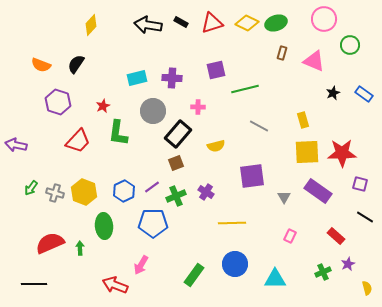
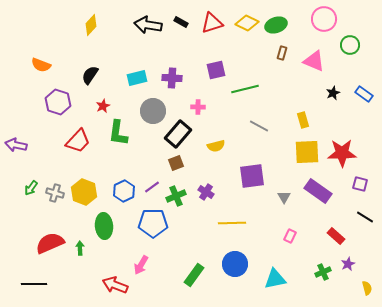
green ellipse at (276, 23): moved 2 px down
black semicircle at (76, 64): moved 14 px right, 11 px down
cyan triangle at (275, 279): rotated 10 degrees counterclockwise
